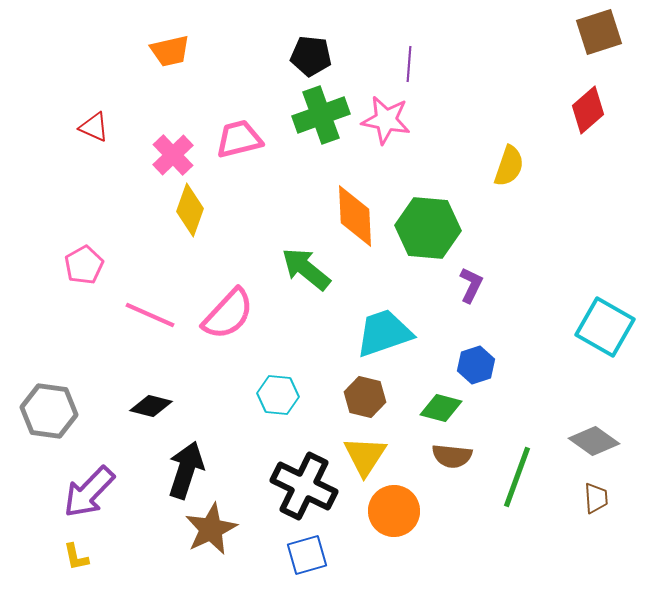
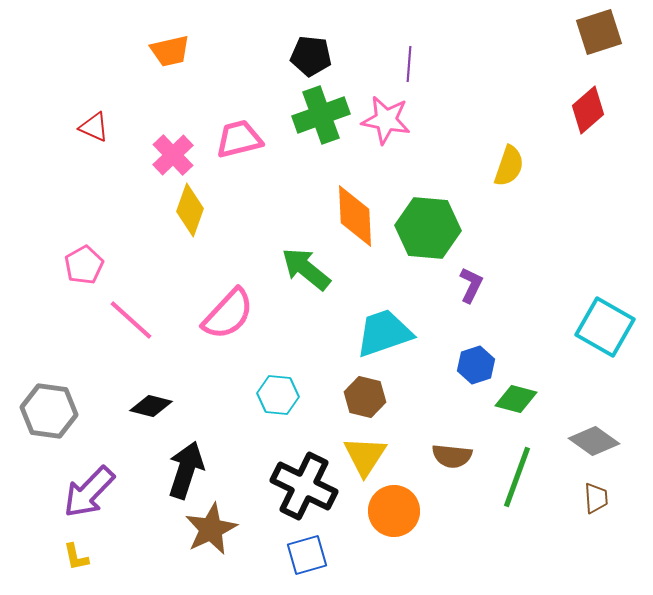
pink line: moved 19 px left, 5 px down; rotated 18 degrees clockwise
green diamond: moved 75 px right, 9 px up
